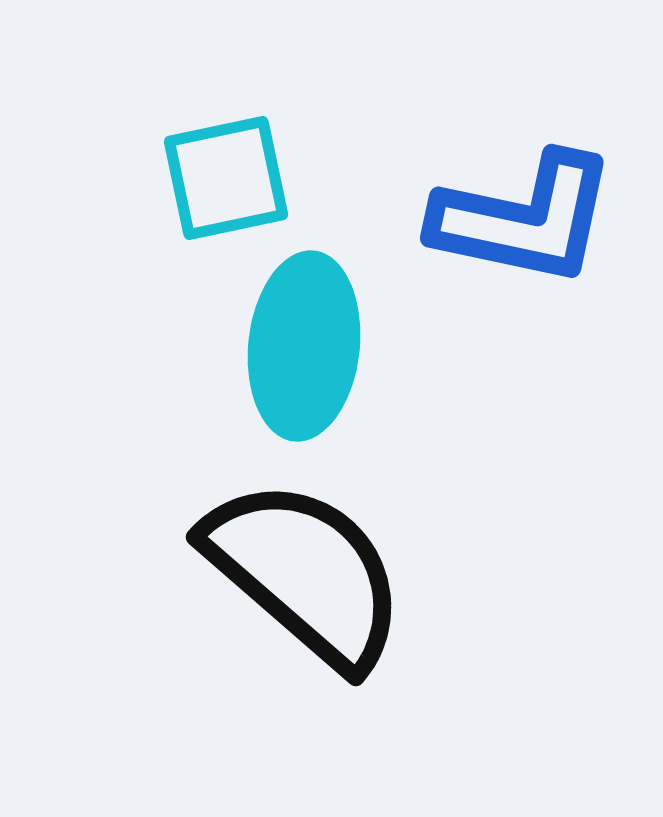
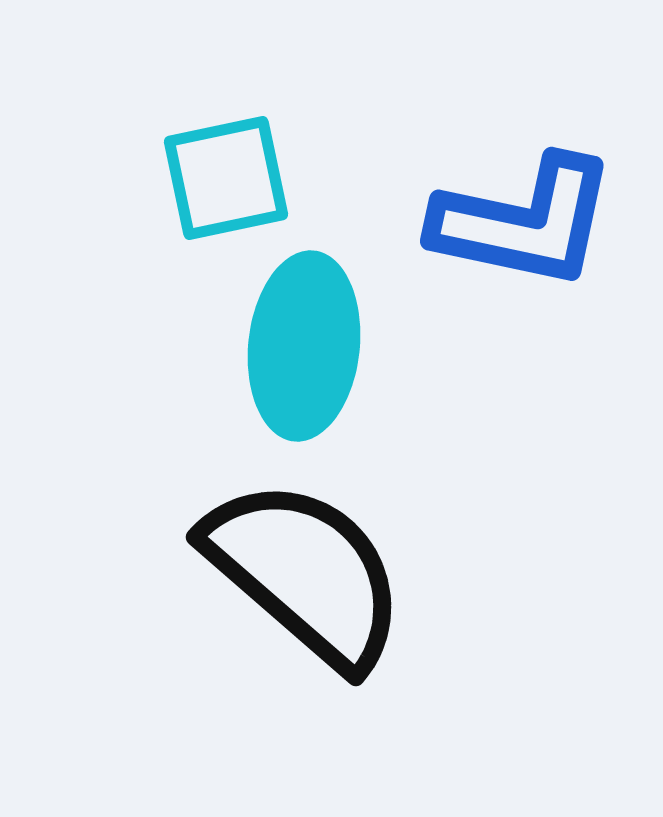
blue L-shape: moved 3 px down
